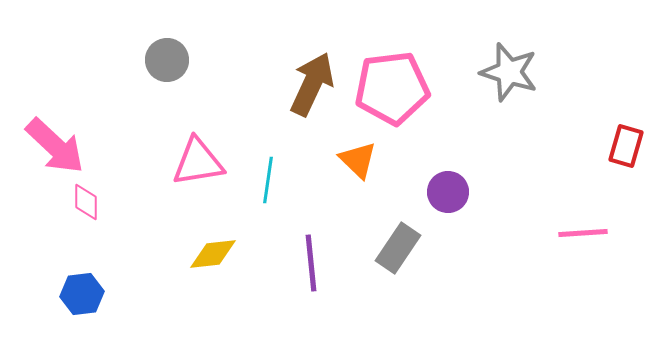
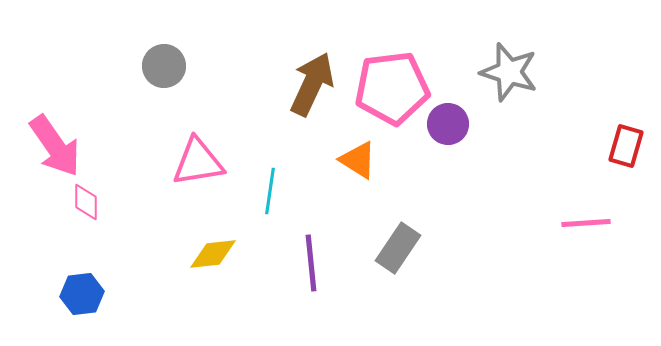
gray circle: moved 3 px left, 6 px down
pink arrow: rotated 12 degrees clockwise
orange triangle: rotated 12 degrees counterclockwise
cyan line: moved 2 px right, 11 px down
purple circle: moved 68 px up
pink line: moved 3 px right, 10 px up
